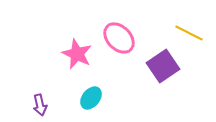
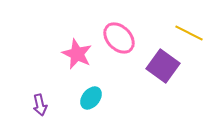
purple square: rotated 20 degrees counterclockwise
